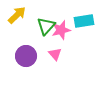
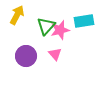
yellow arrow: rotated 18 degrees counterclockwise
pink star: moved 1 px left
